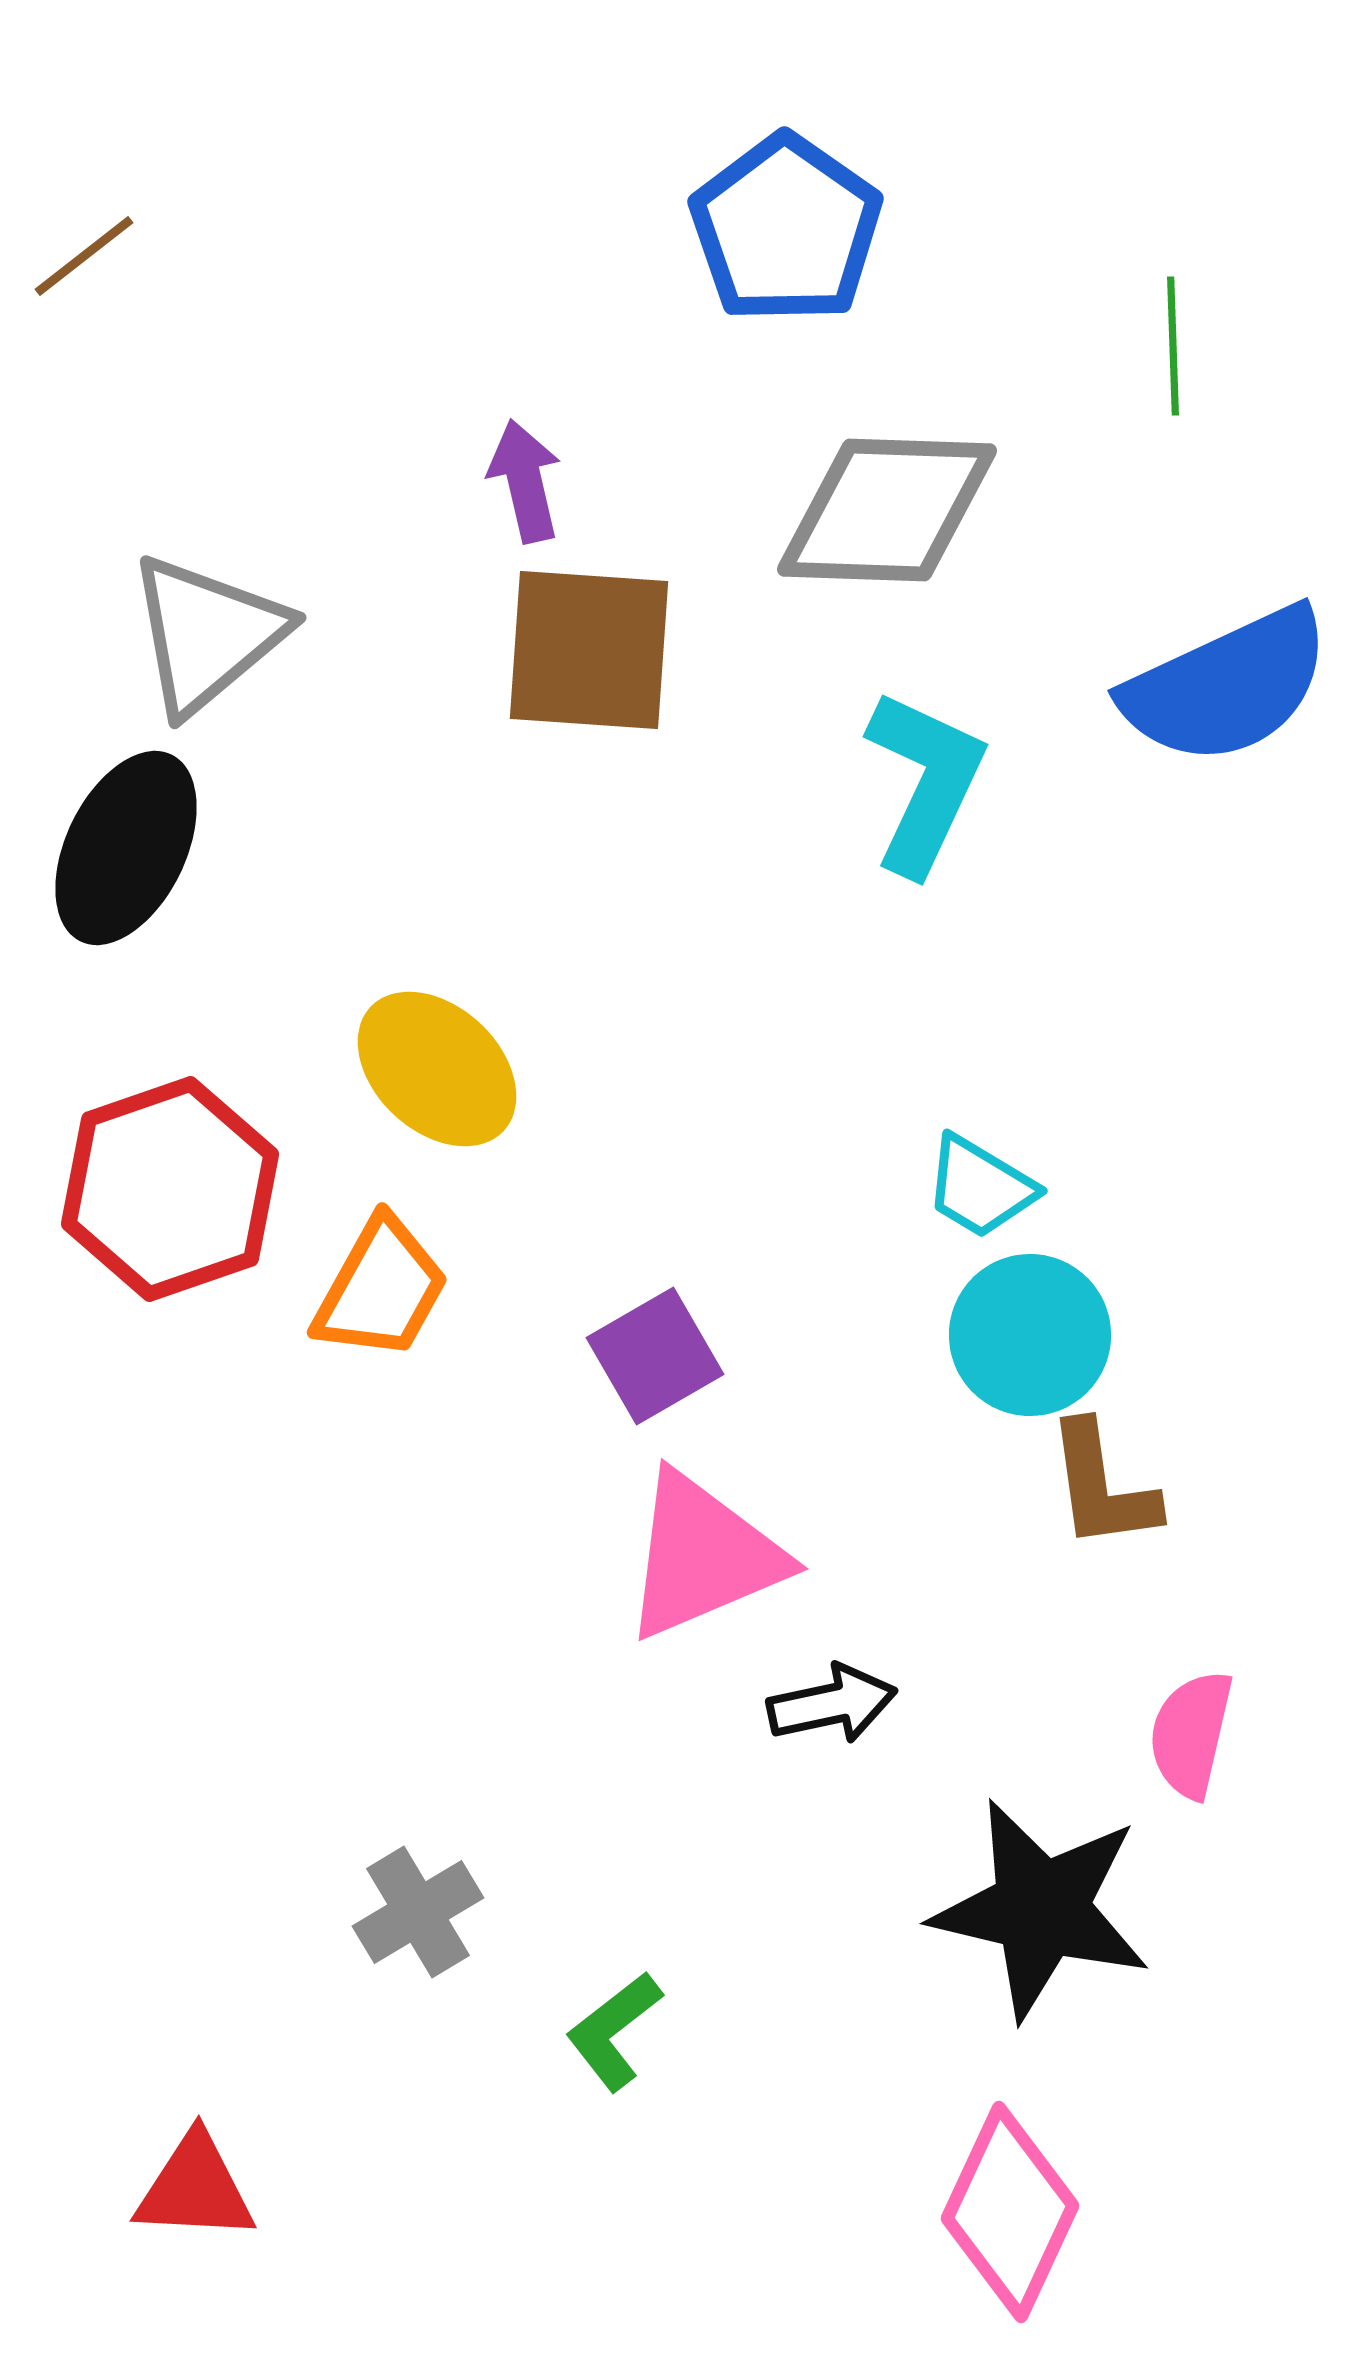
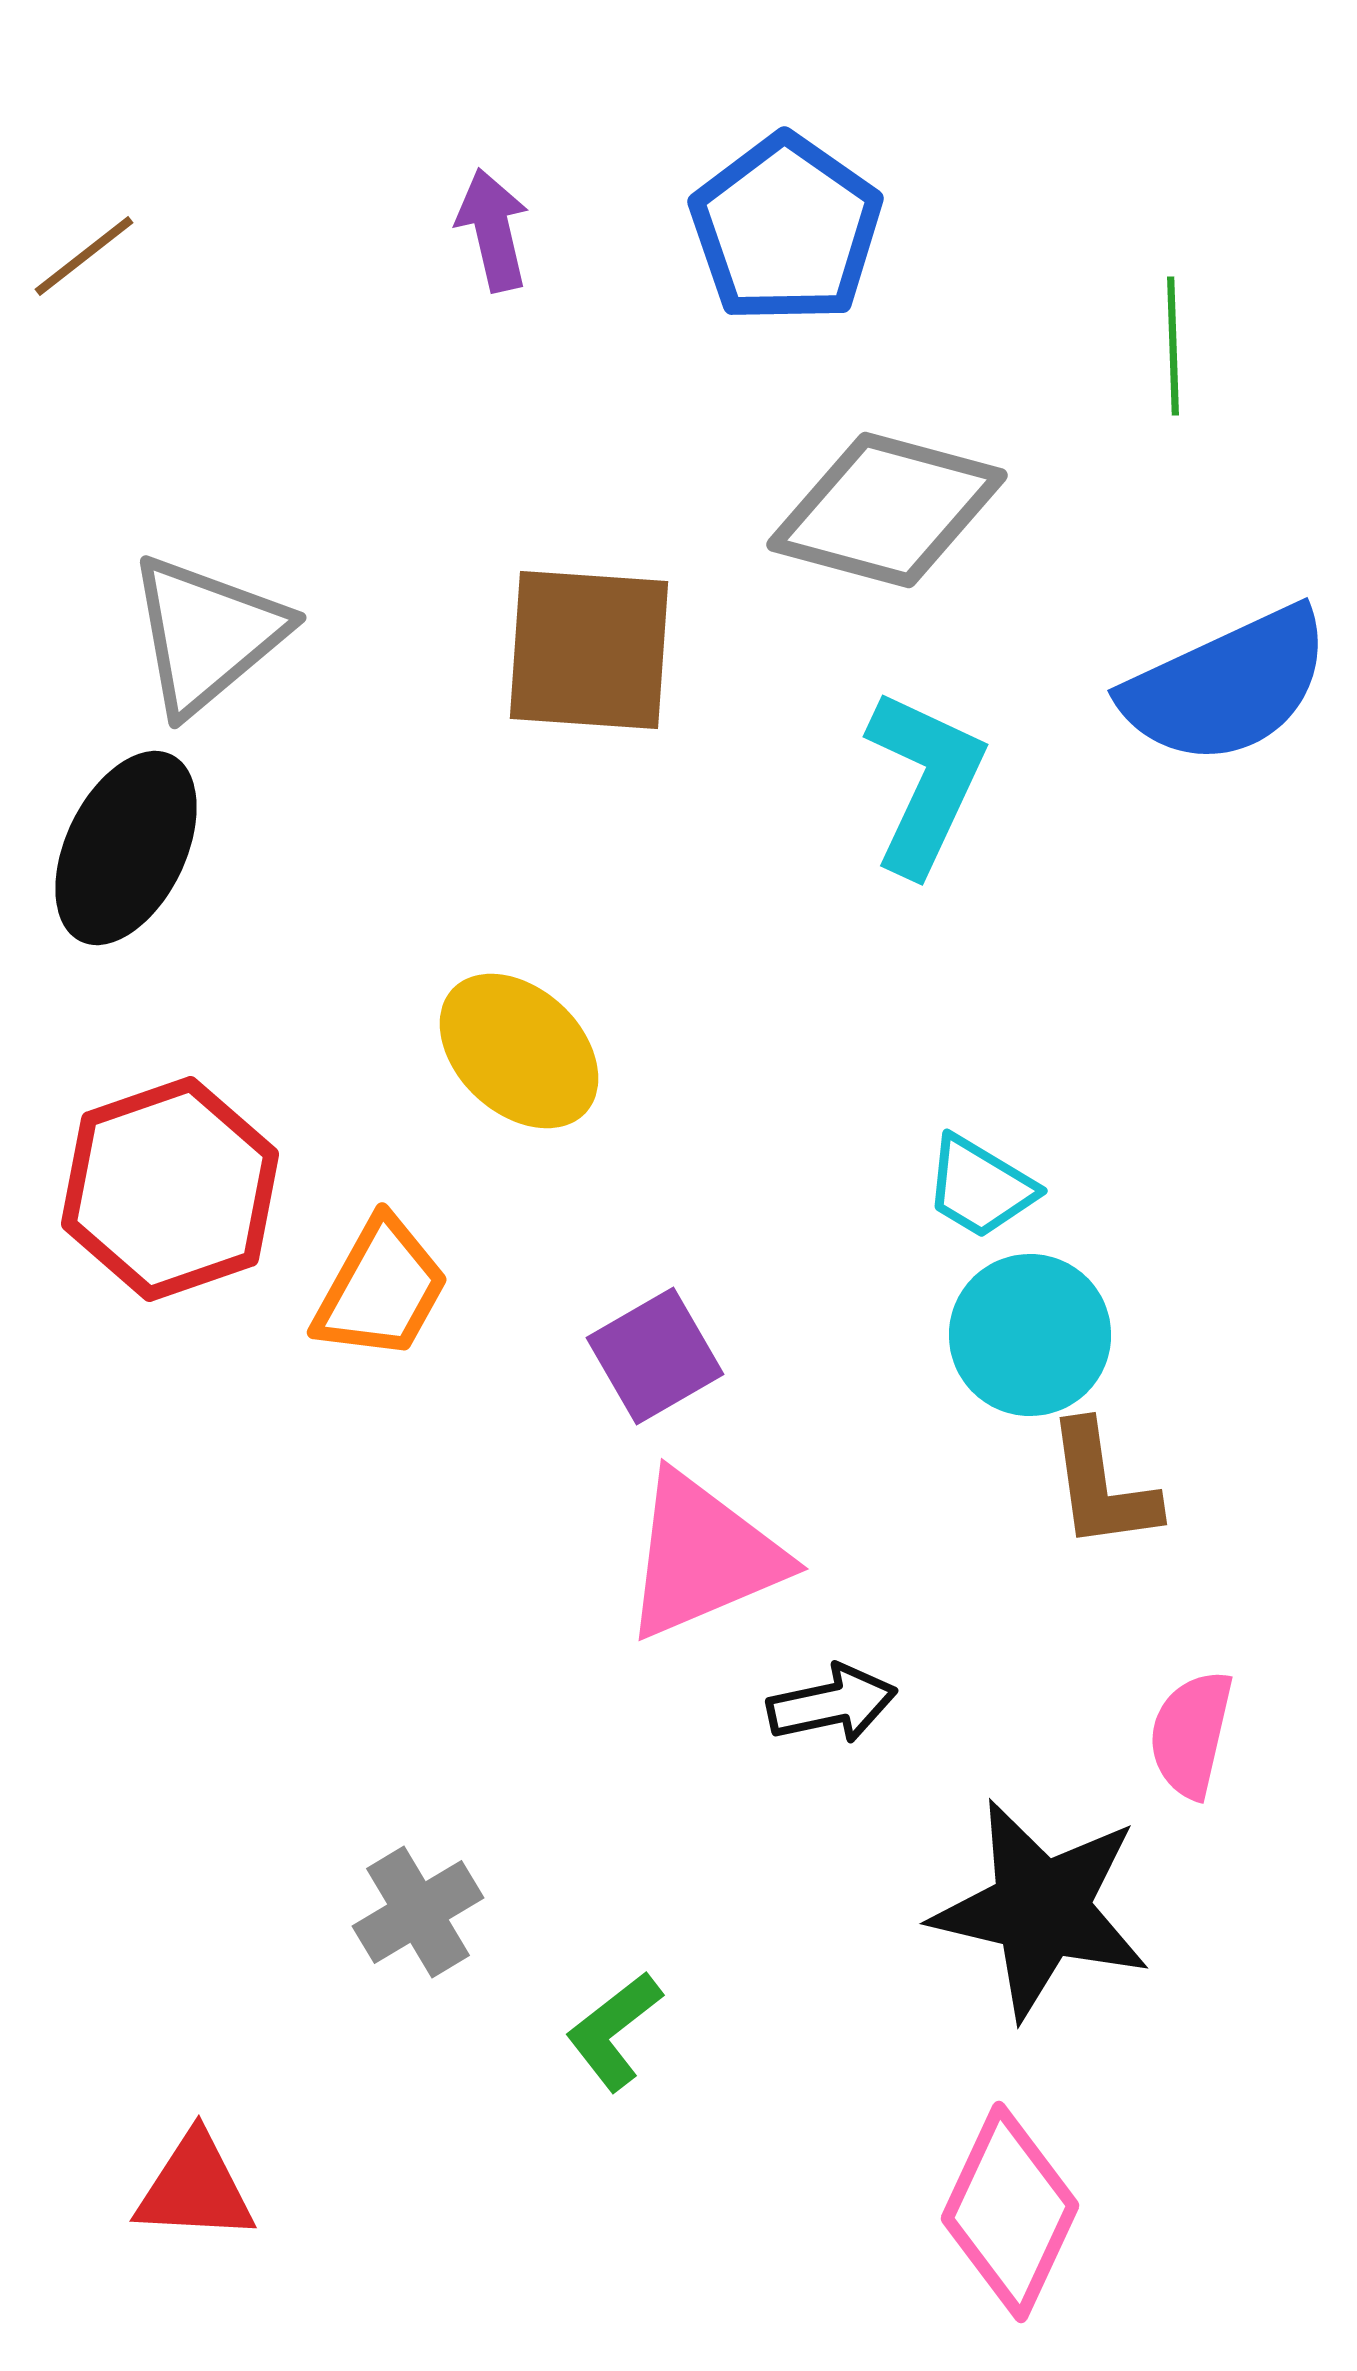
purple arrow: moved 32 px left, 251 px up
gray diamond: rotated 13 degrees clockwise
yellow ellipse: moved 82 px right, 18 px up
